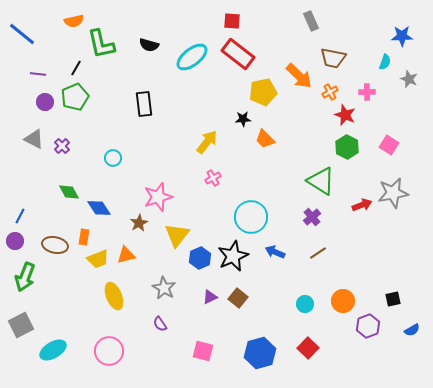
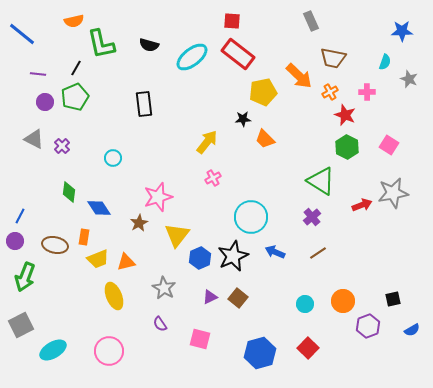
blue star at (402, 36): moved 5 px up
green diamond at (69, 192): rotated 35 degrees clockwise
orange triangle at (126, 255): moved 7 px down
pink square at (203, 351): moved 3 px left, 12 px up
